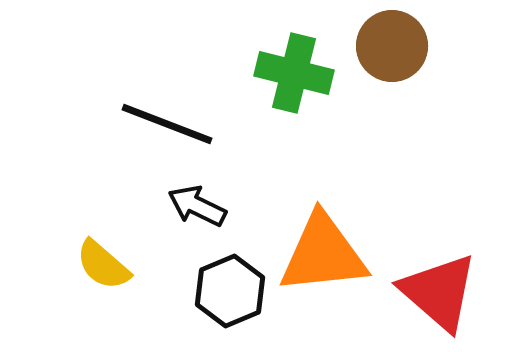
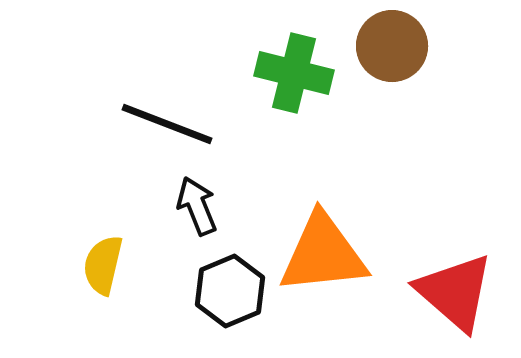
black arrow: rotated 42 degrees clockwise
yellow semicircle: rotated 62 degrees clockwise
red triangle: moved 16 px right
